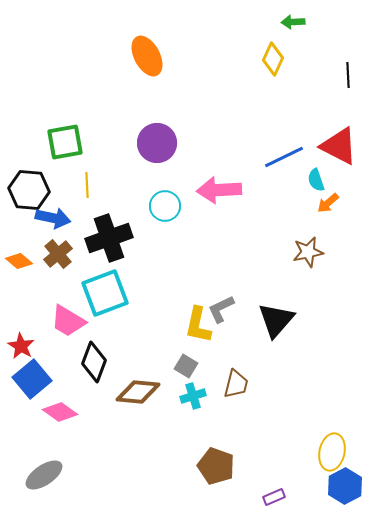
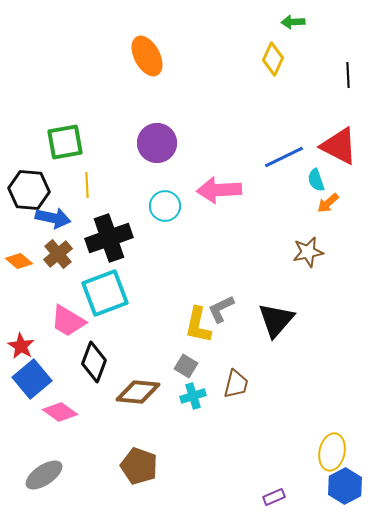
brown pentagon: moved 77 px left
